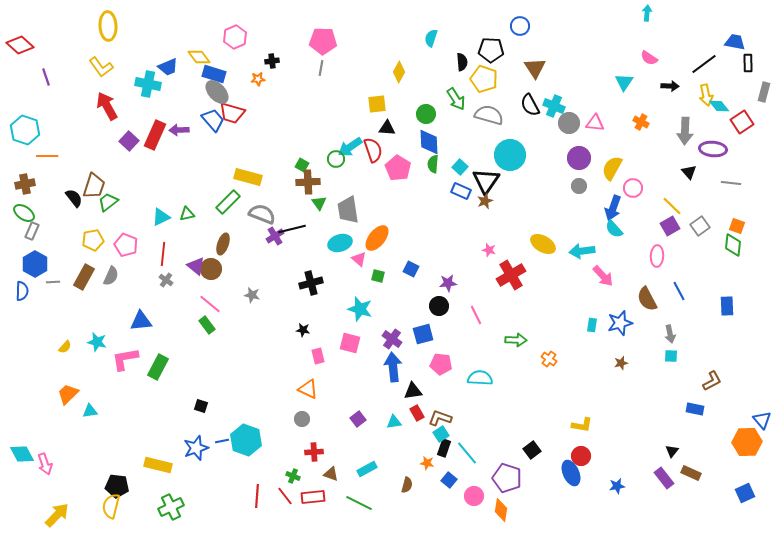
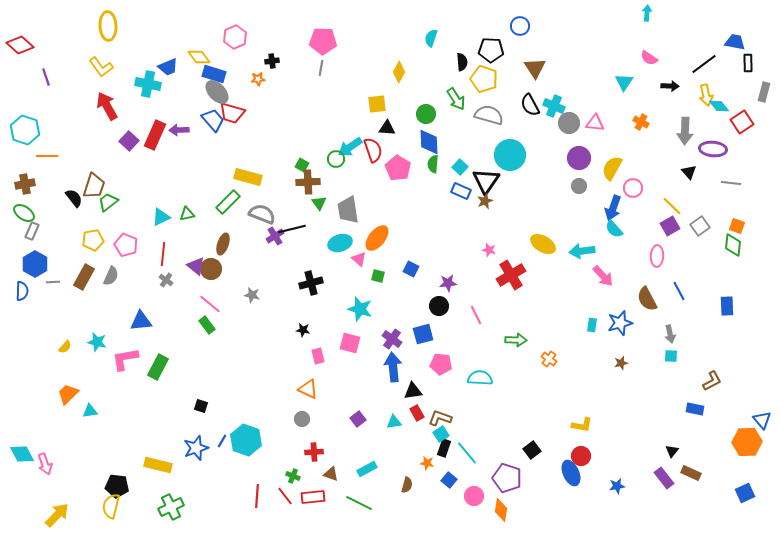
blue line at (222, 441): rotated 48 degrees counterclockwise
